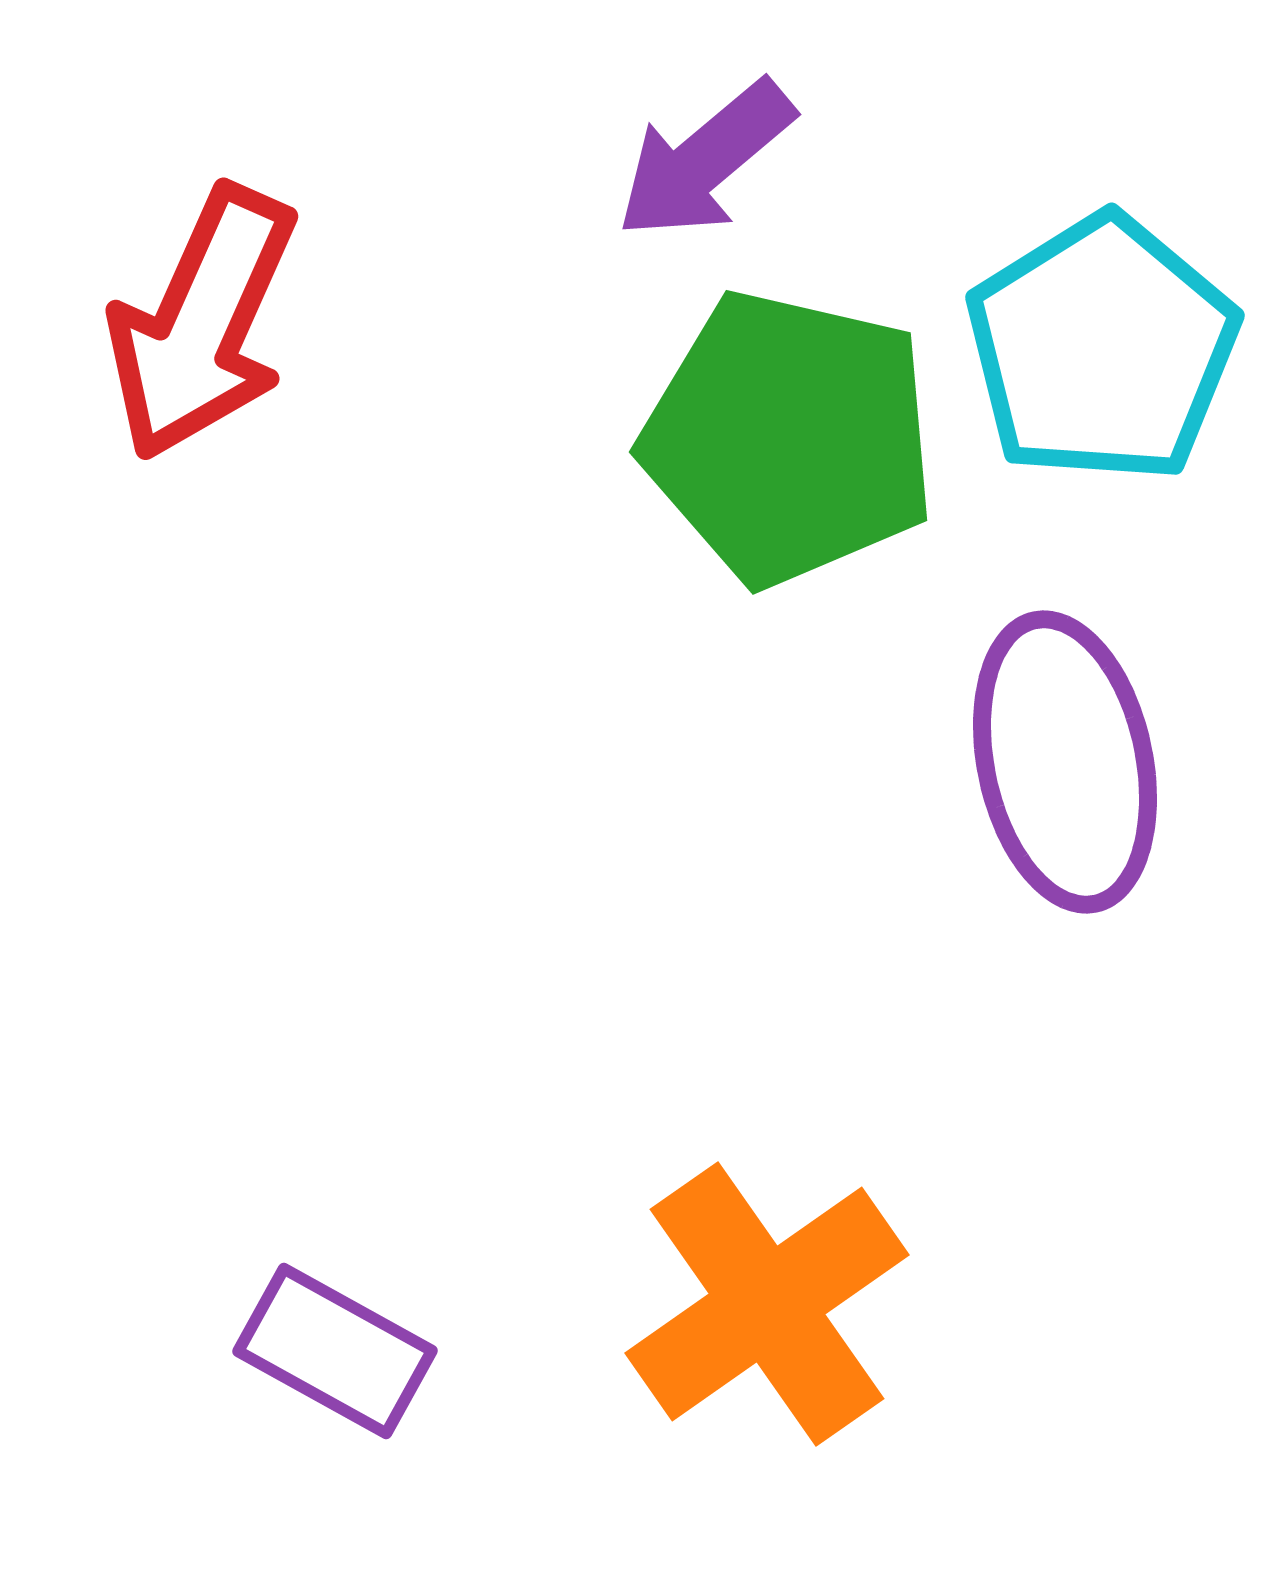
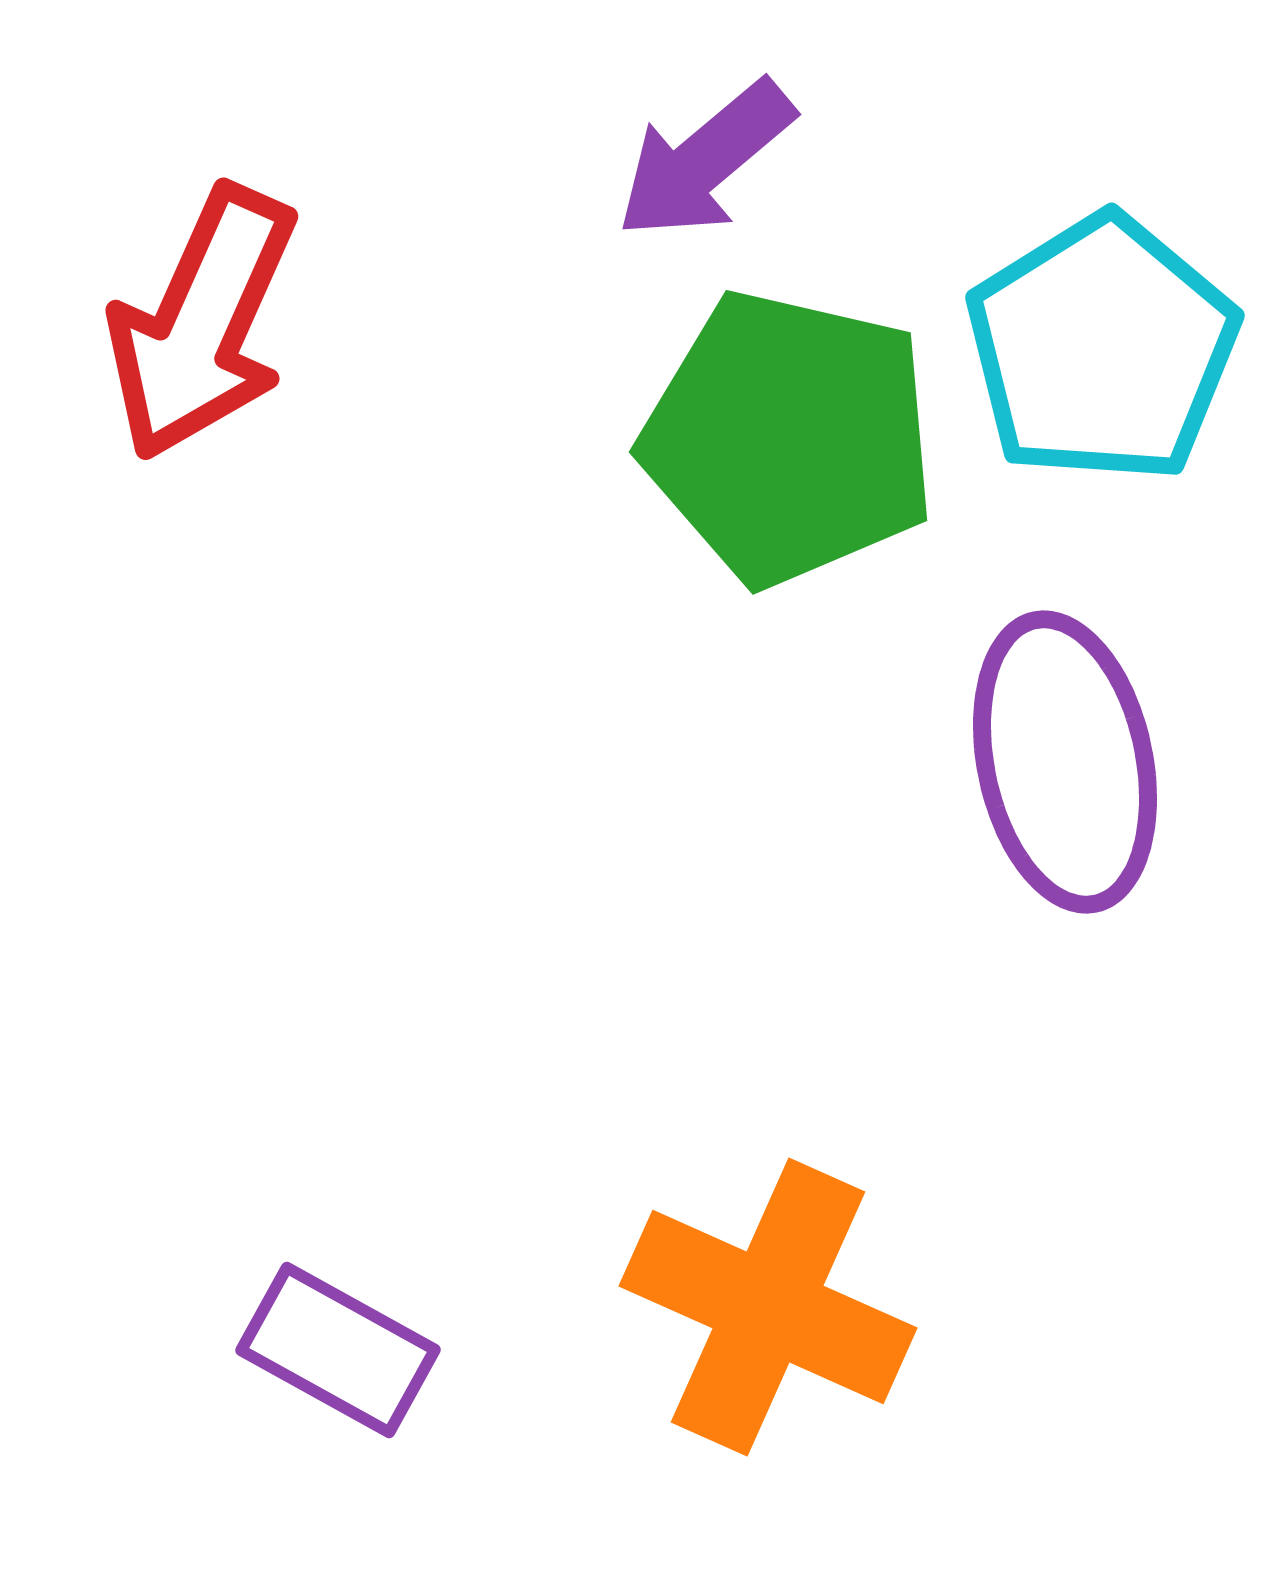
orange cross: moved 1 px right, 3 px down; rotated 31 degrees counterclockwise
purple rectangle: moved 3 px right, 1 px up
